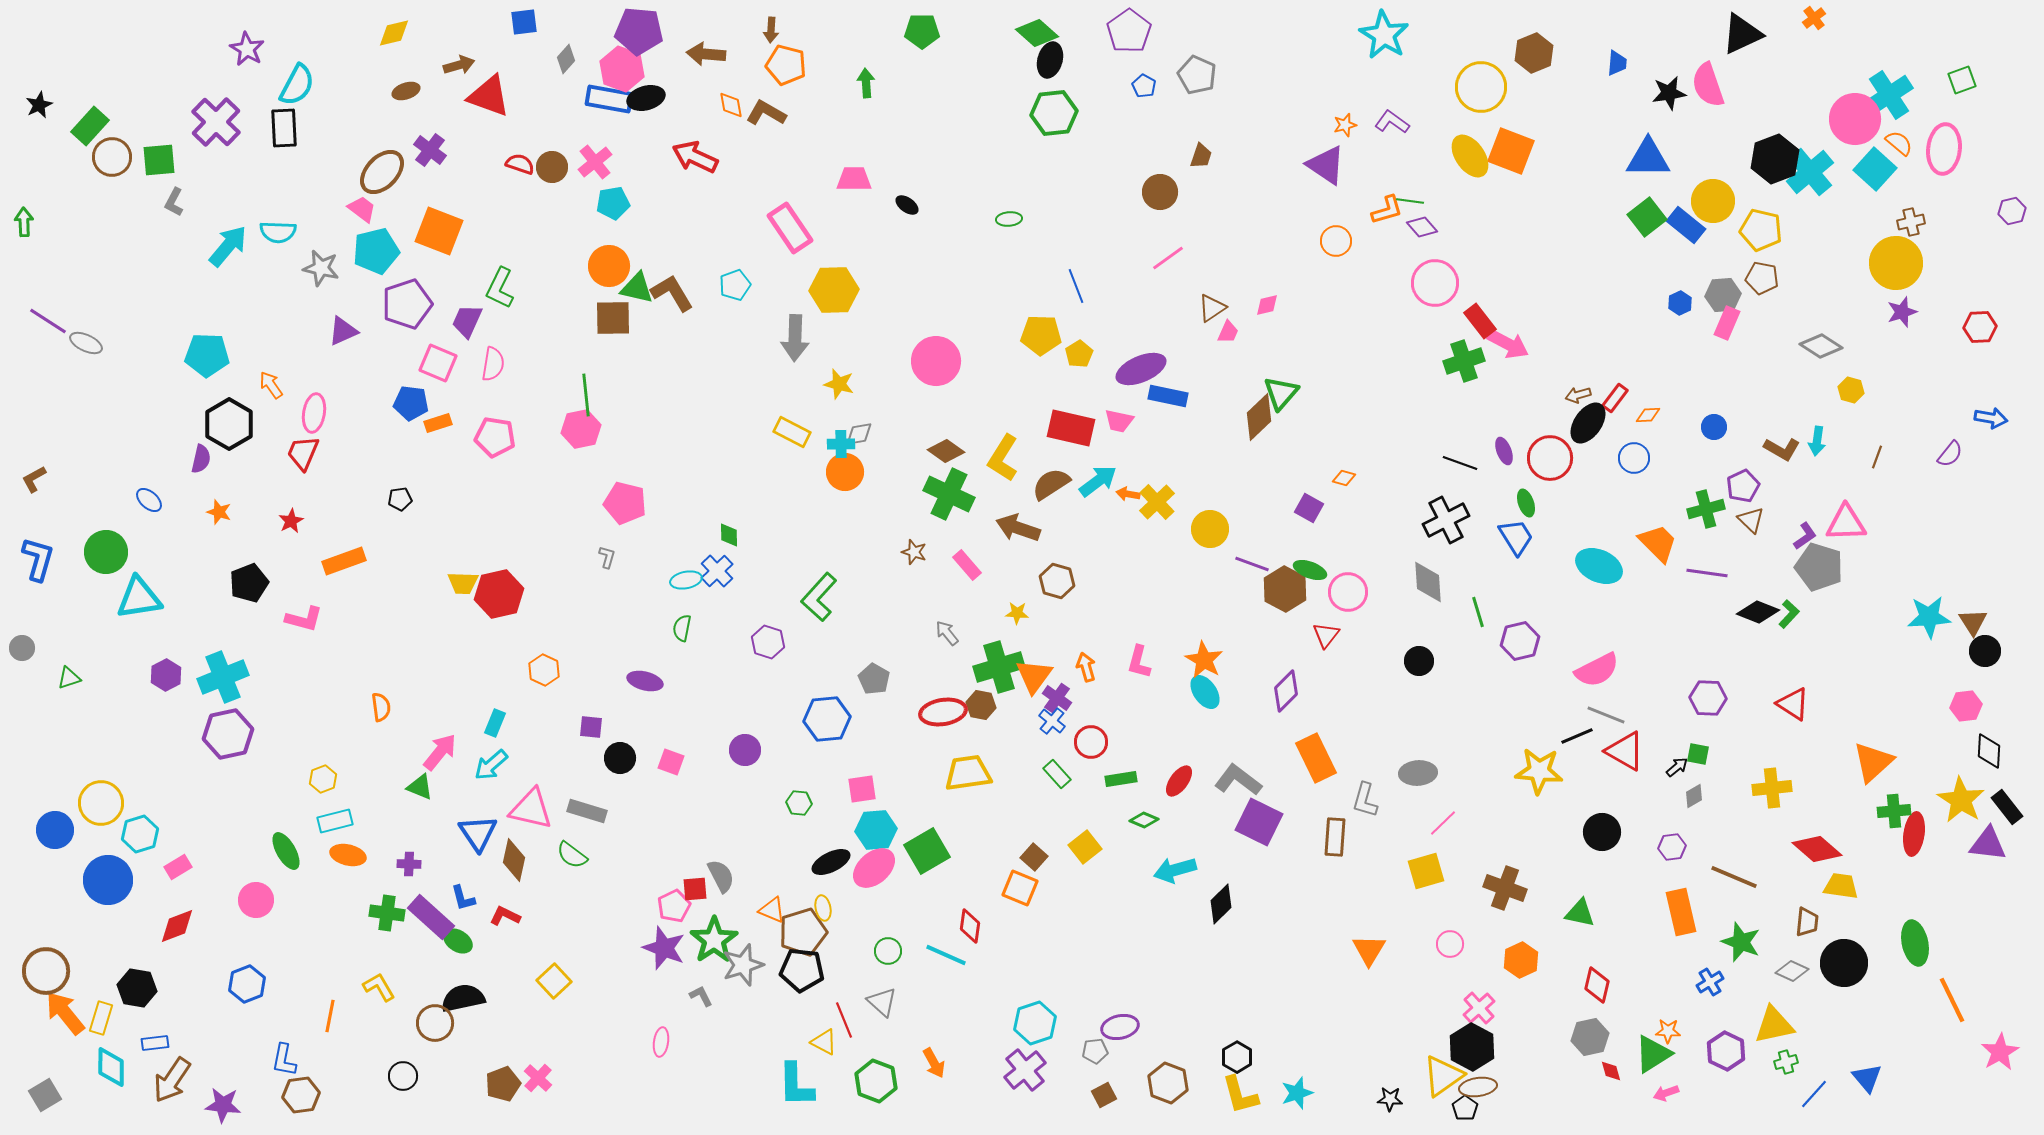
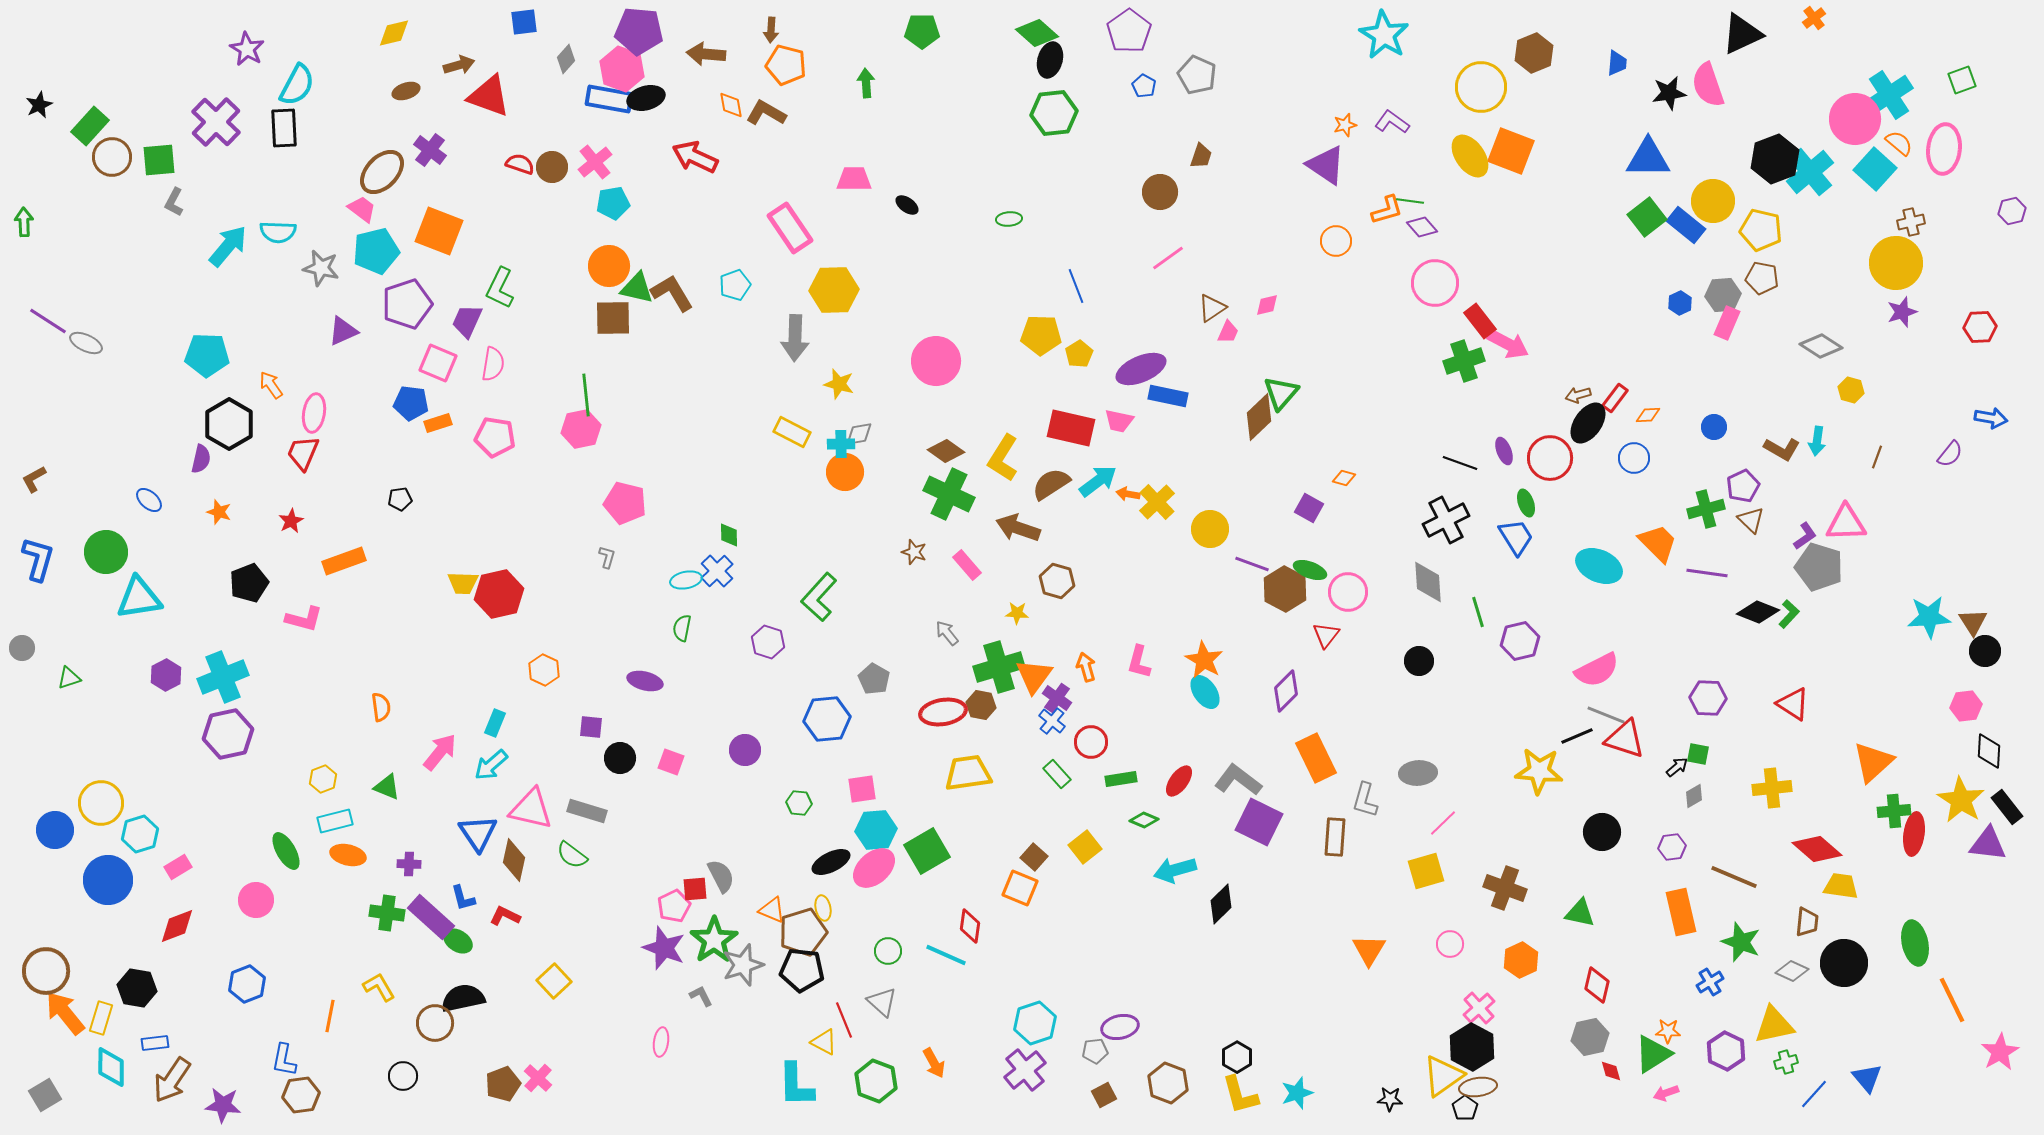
red triangle at (1625, 751): moved 12 px up; rotated 12 degrees counterclockwise
green triangle at (420, 787): moved 33 px left
